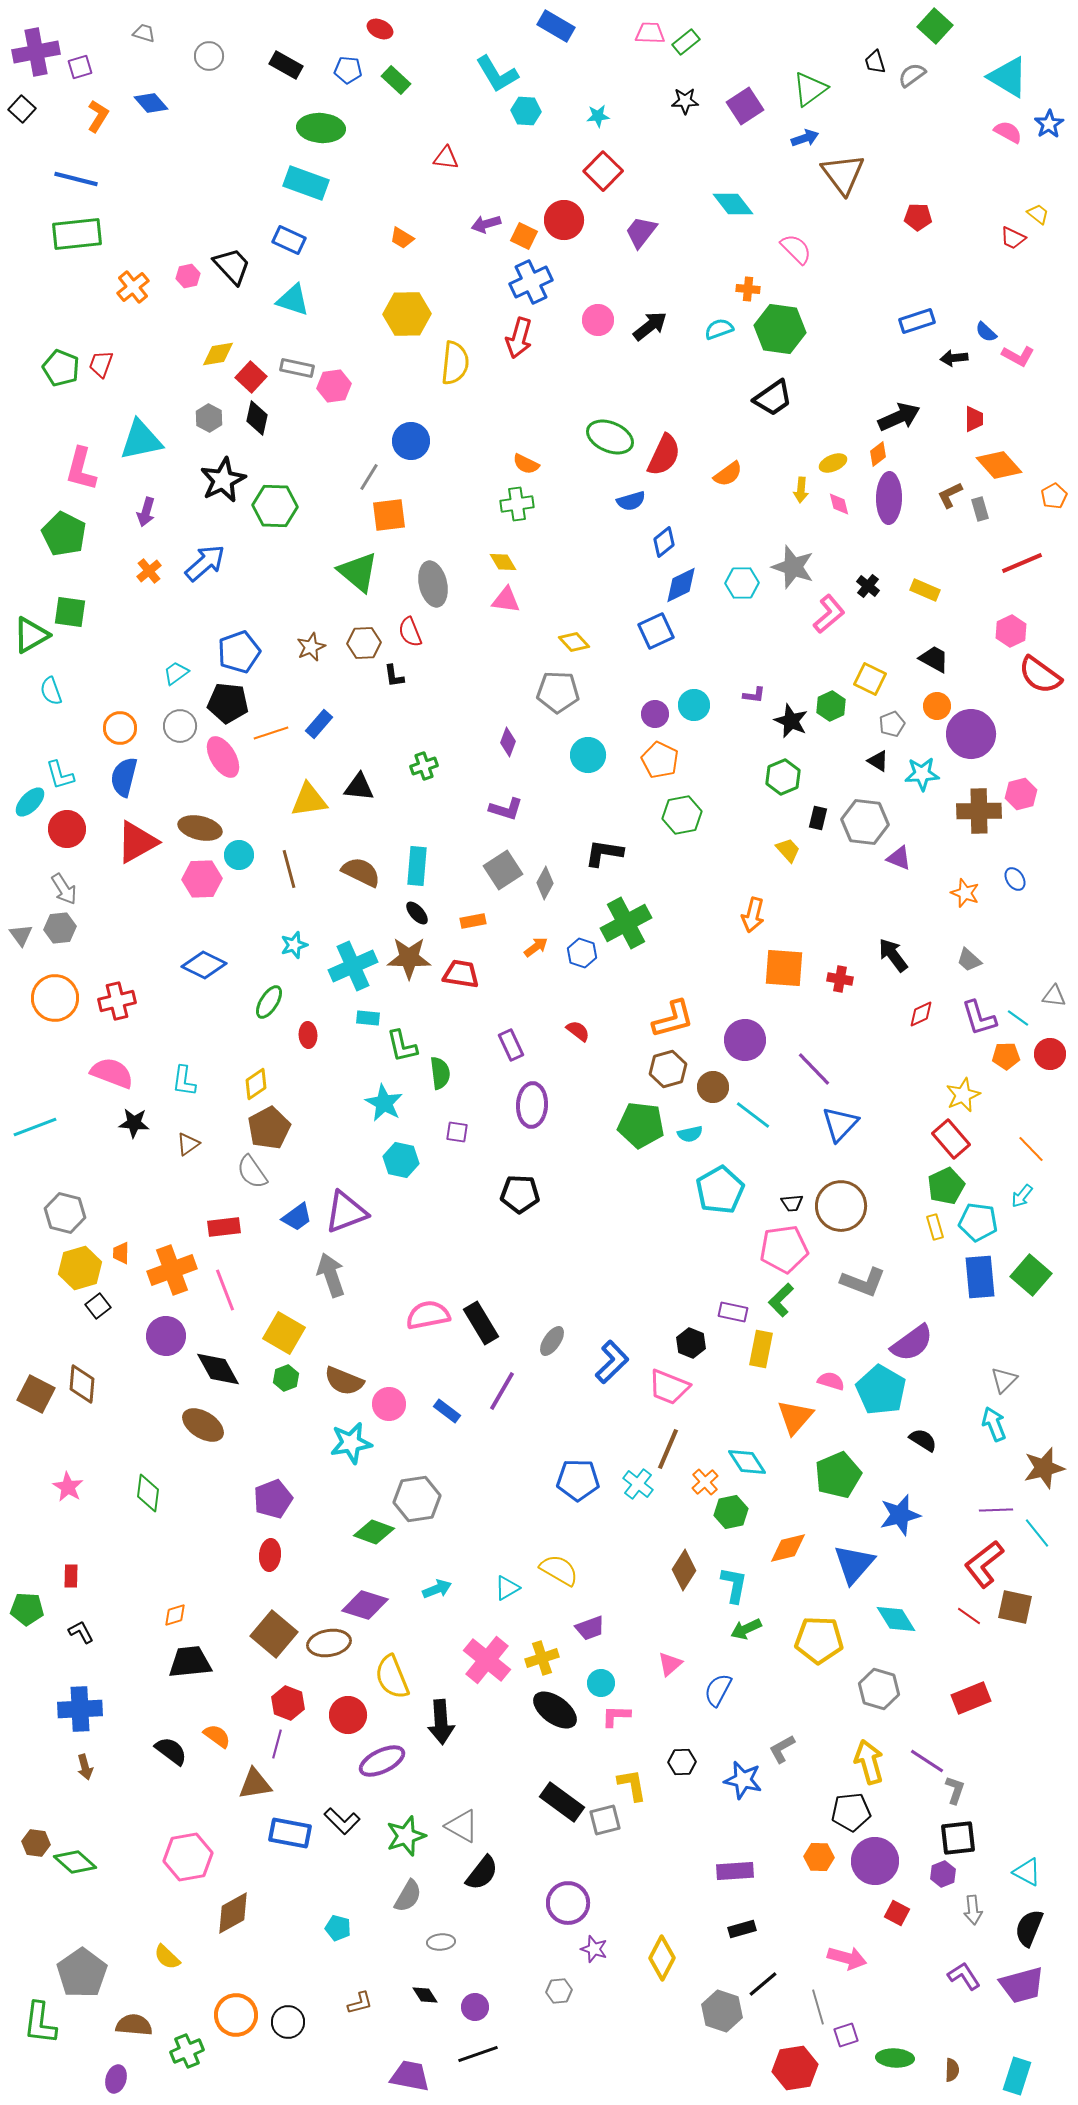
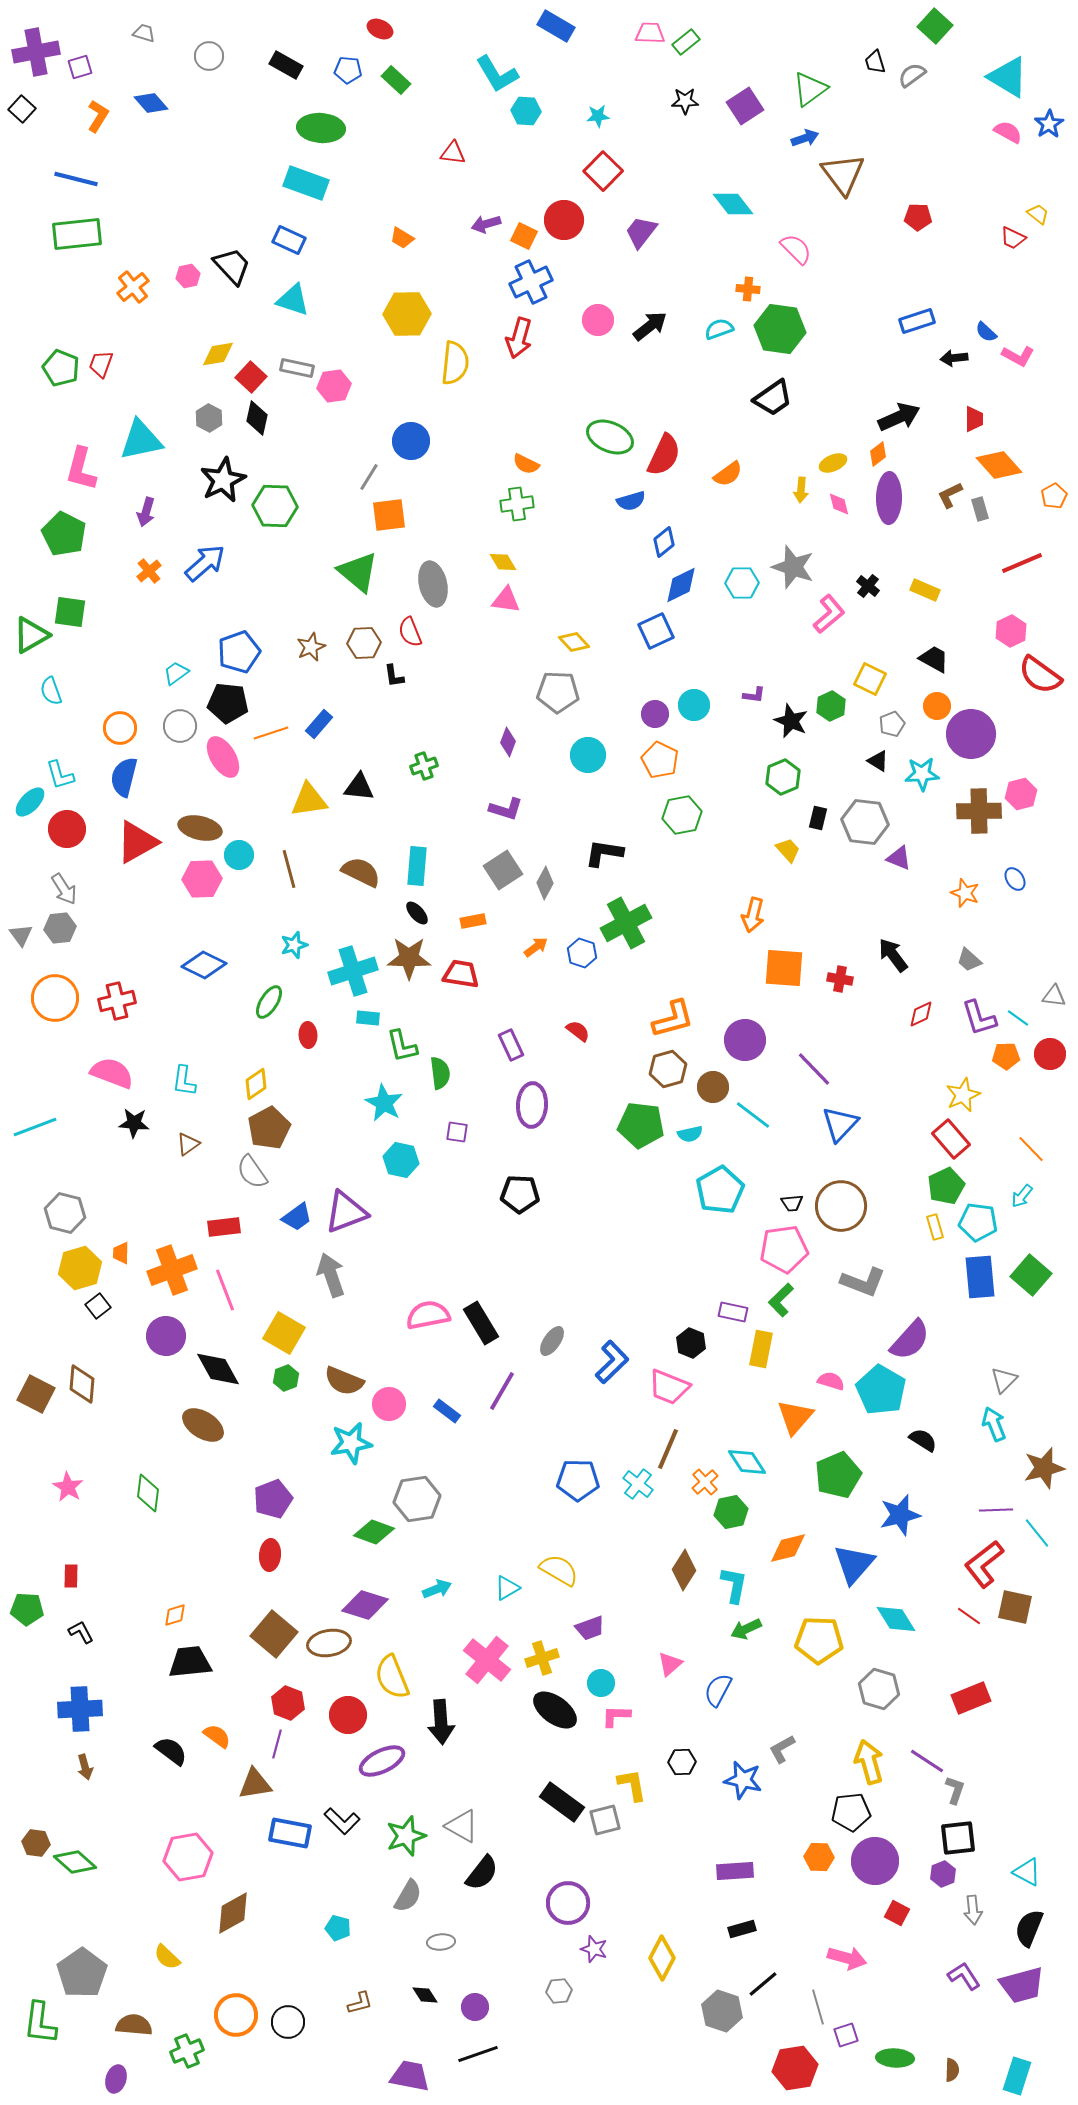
red triangle at (446, 158): moved 7 px right, 5 px up
cyan cross at (353, 966): moved 5 px down; rotated 6 degrees clockwise
purple semicircle at (912, 1343): moved 2 px left, 3 px up; rotated 12 degrees counterclockwise
